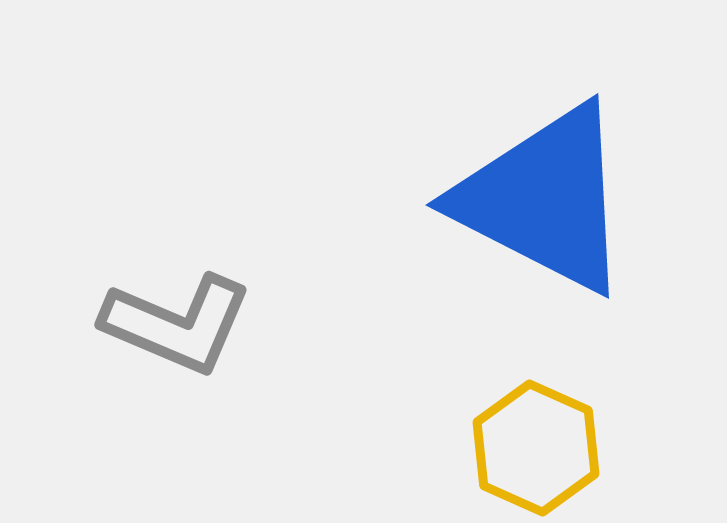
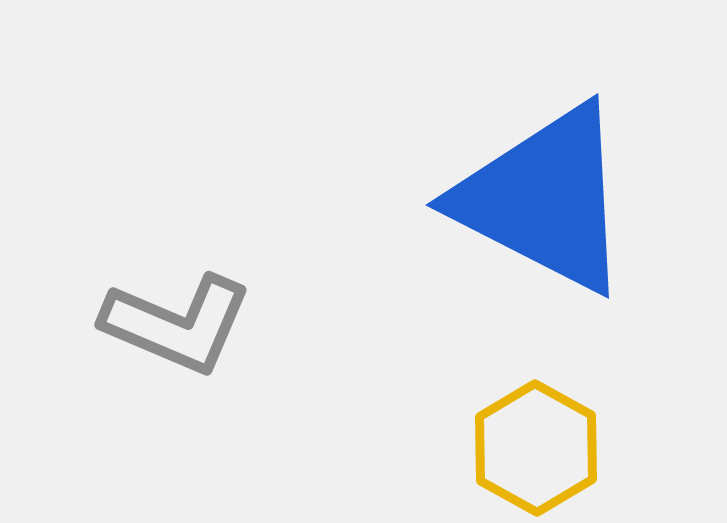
yellow hexagon: rotated 5 degrees clockwise
